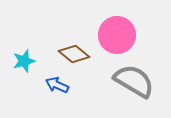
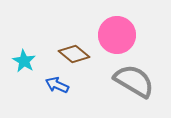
cyan star: rotated 25 degrees counterclockwise
